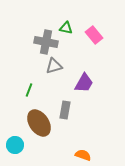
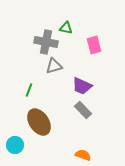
pink rectangle: moved 10 px down; rotated 24 degrees clockwise
purple trapezoid: moved 2 px left, 3 px down; rotated 85 degrees clockwise
gray rectangle: moved 18 px right; rotated 54 degrees counterclockwise
brown ellipse: moved 1 px up
